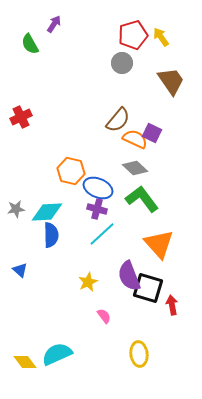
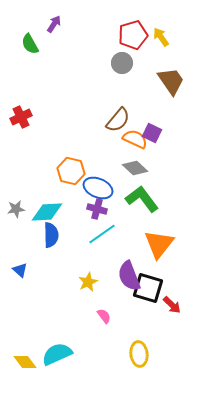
cyan line: rotated 8 degrees clockwise
orange triangle: rotated 20 degrees clockwise
red arrow: rotated 144 degrees clockwise
